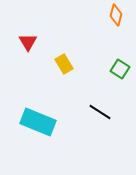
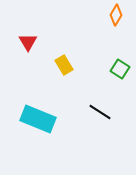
orange diamond: rotated 15 degrees clockwise
yellow rectangle: moved 1 px down
cyan rectangle: moved 3 px up
